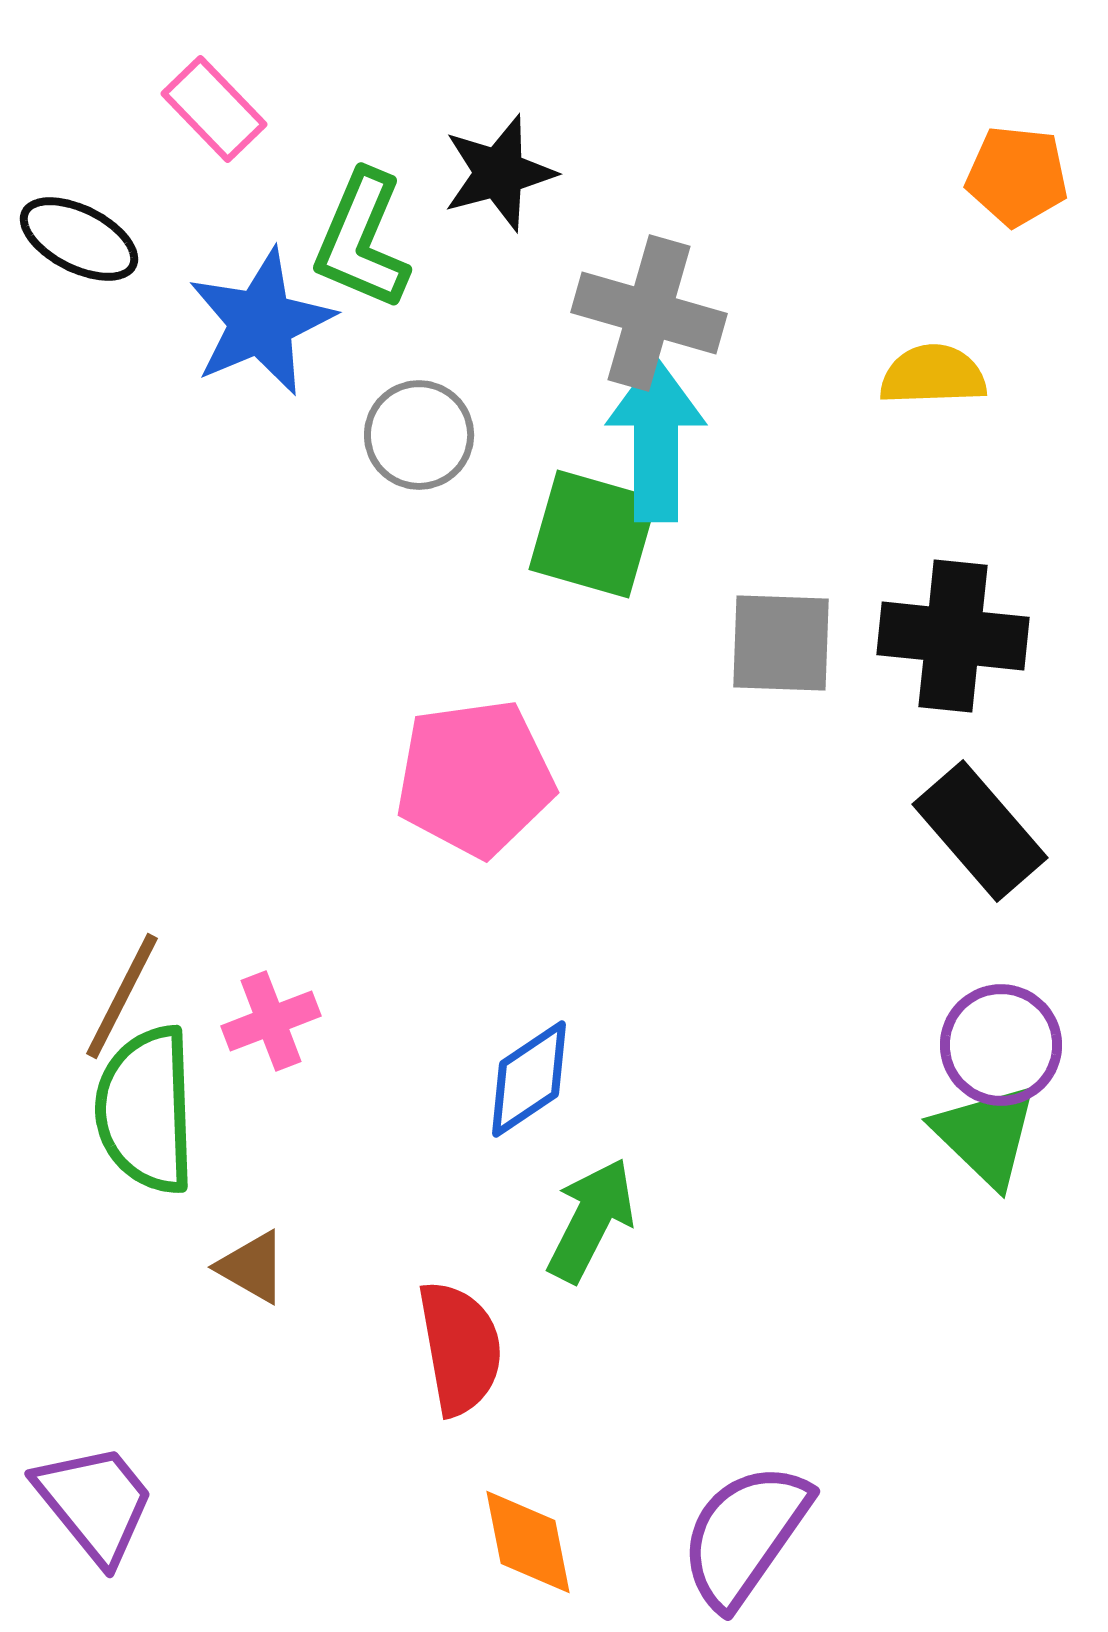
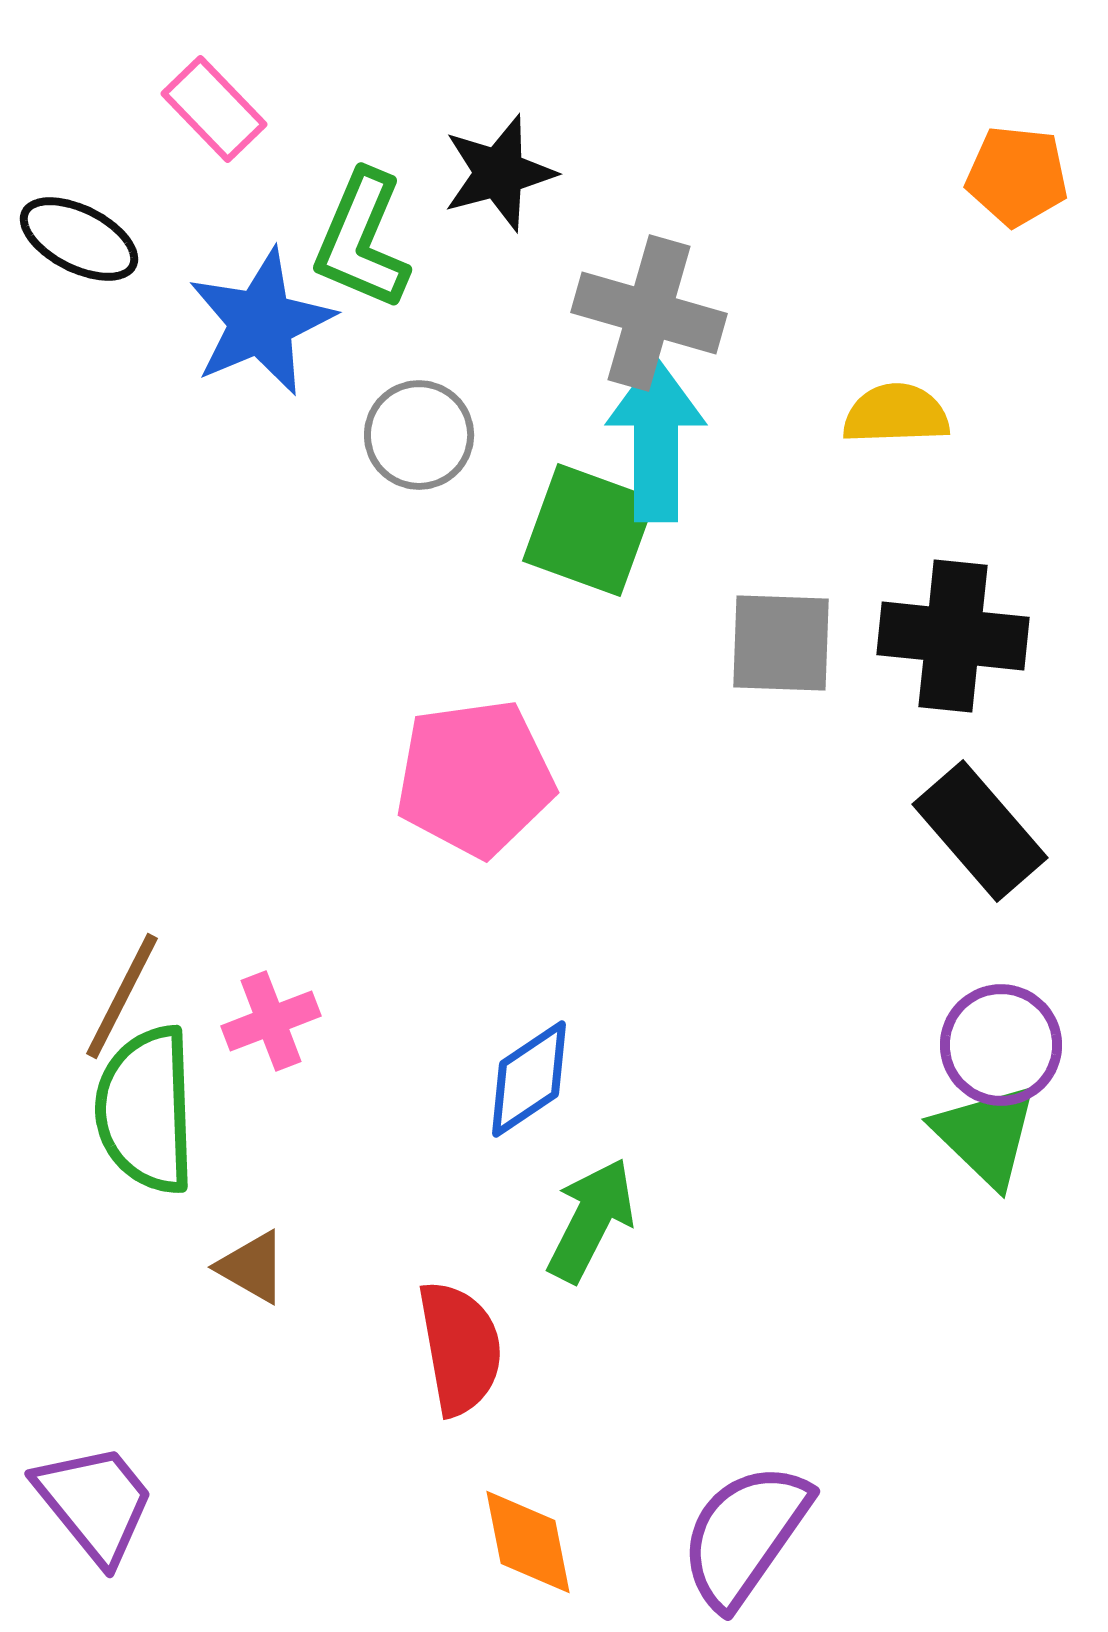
yellow semicircle: moved 37 px left, 39 px down
green square: moved 4 px left, 4 px up; rotated 4 degrees clockwise
